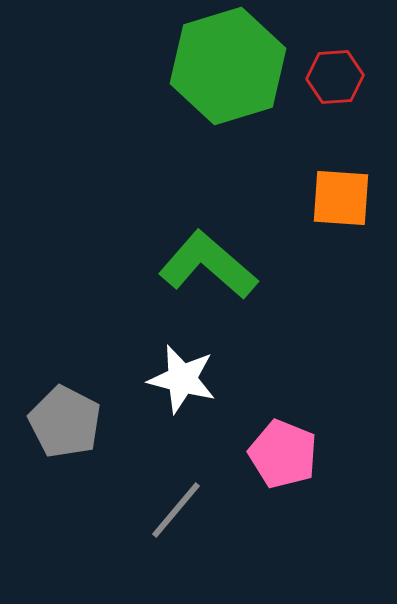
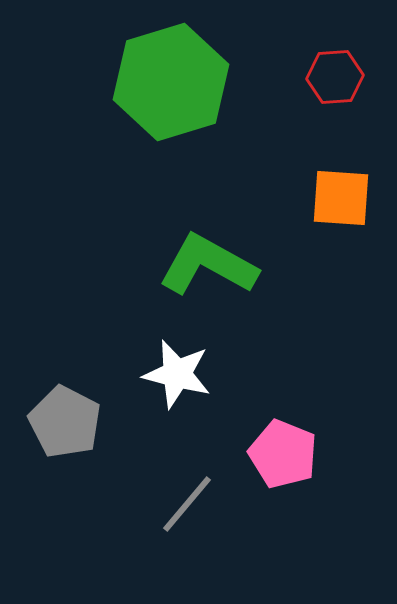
green hexagon: moved 57 px left, 16 px down
green L-shape: rotated 12 degrees counterclockwise
white star: moved 5 px left, 5 px up
gray line: moved 11 px right, 6 px up
